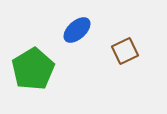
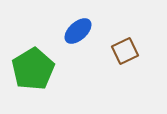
blue ellipse: moved 1 px right, 1 px down
